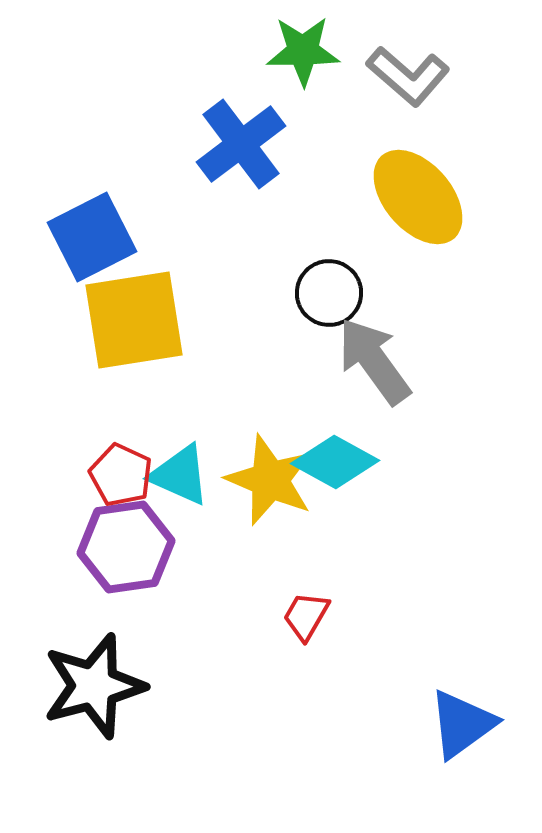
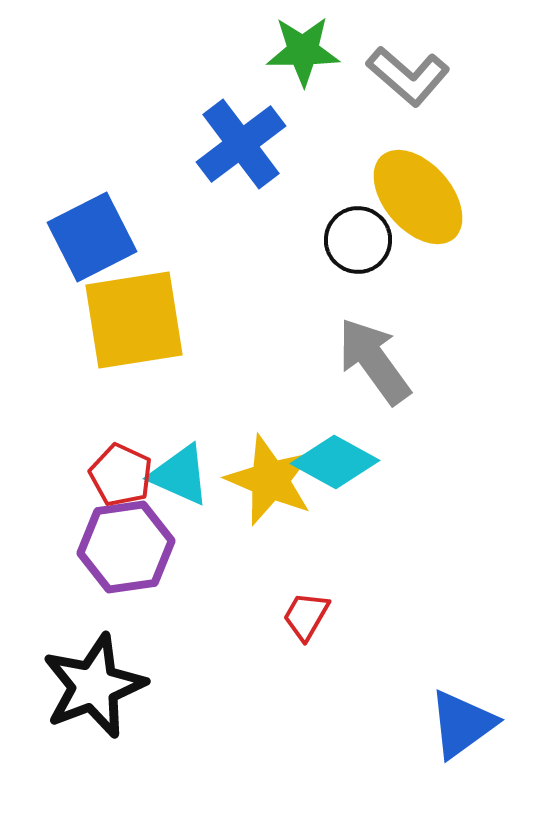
black circle: moved 29 px right, 53 px up
black star: rotated 6 degrees counterclockwise
